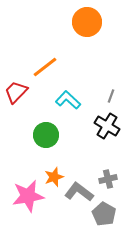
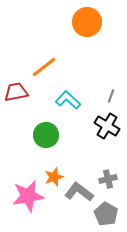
orange line: moved 1 px left
red trapezoid: rotated 35 degrees clockwise
gray pentagon: moved 2 px right
